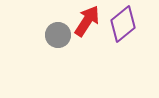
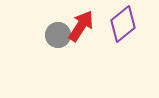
red arrow: moved 6 px left, 5 px down
